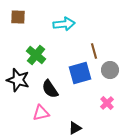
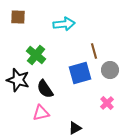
black semicircle: moved 5 px left
